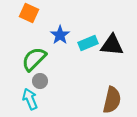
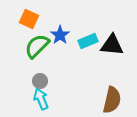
orange square: moved 6 px down
cyan rectangle: moved 2 px up
green semicircle: moved 3 px right, 13 px up
cyan arrow: moved 11 px right
